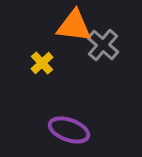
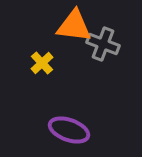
gray cross: moved 1 px up; rotated 20 degrees counterclockwise
